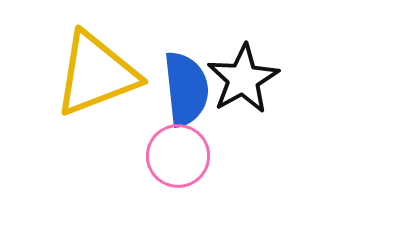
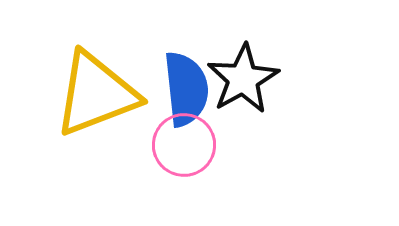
yellow triangle: moved 20 px down
pink circle: moved 6 px right, 11 px up
